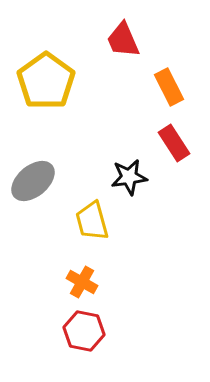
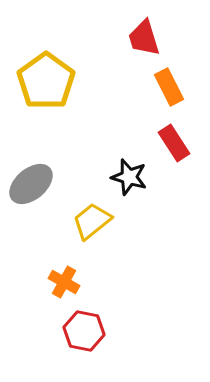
red trapezoid: moved 21 px right, 2 px up; rotated 6 degrees clockwise
black star: rotated 24 degrees clockwise
gray ellipse: moved 2 px left, 3 px down
yellow trapezoid: rotated 66 degrees clockwise
orange cross: moved 18 px left
